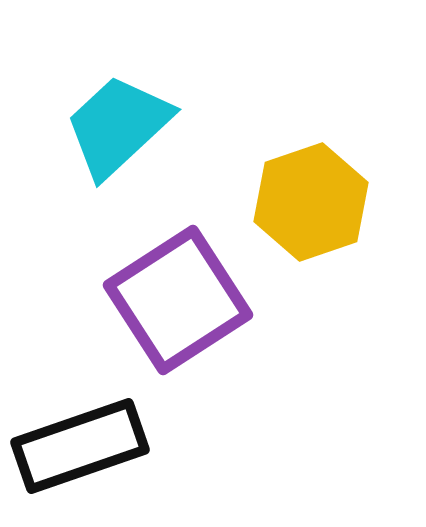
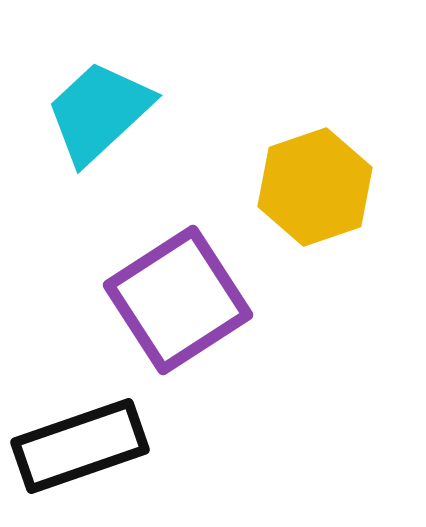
cyan trapezoid: moved 19 px left, 14 px up
yellow hexagon: moved 4 px right, 15 px up
